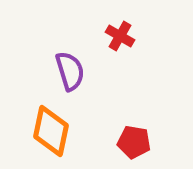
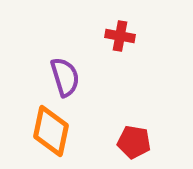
red cross: rotated 20 degrees counterclockwise
purple semicircle: moved 5 px left, 6 px down
